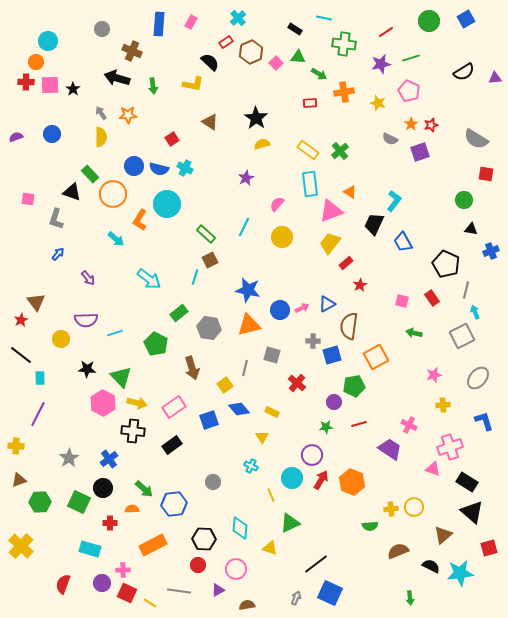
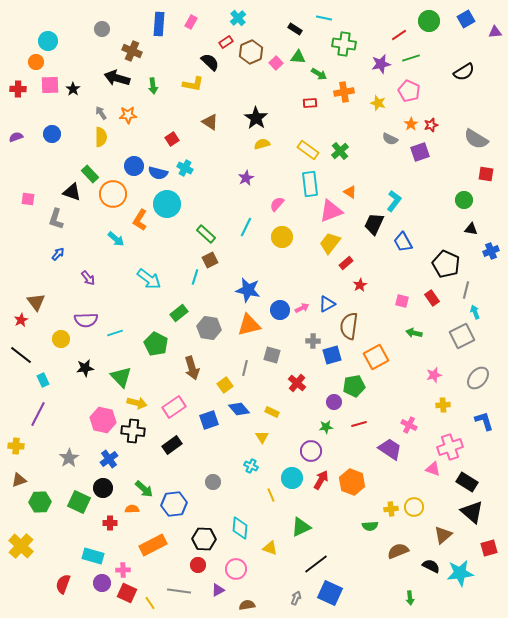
red line at (386, 32): moved 13 px right, 3 px down
purple triangle at (495, 78): moved 46 px up
red cross at (26, 82): moved 8 px left, 7 px down
blue semicircle at (159, 169): moved 1 px left, 4 px down
cyan line at (244, 227): moved 2 px right
black star at (87, 369): moved 2 px left, 1 px up; rotated 12 degrees counterclockwise
cyan rectangle at (40, 378): moved 3 px right, 2 px down; rotated 24 degrees counterclockwise
pink hexagon at (103, 403): moved 17 px down; rotated 15 degrees counterclockwise
purple circle at (312, 455): moved 1 px left, 4 px up
green triangle at (290, 523): moved 11 px right, 4 px down
cyan rectangle at (90, 549): moved 3 px right, 7 px down
yellow line at (150, 603): rotated 24 degrees clockwise
